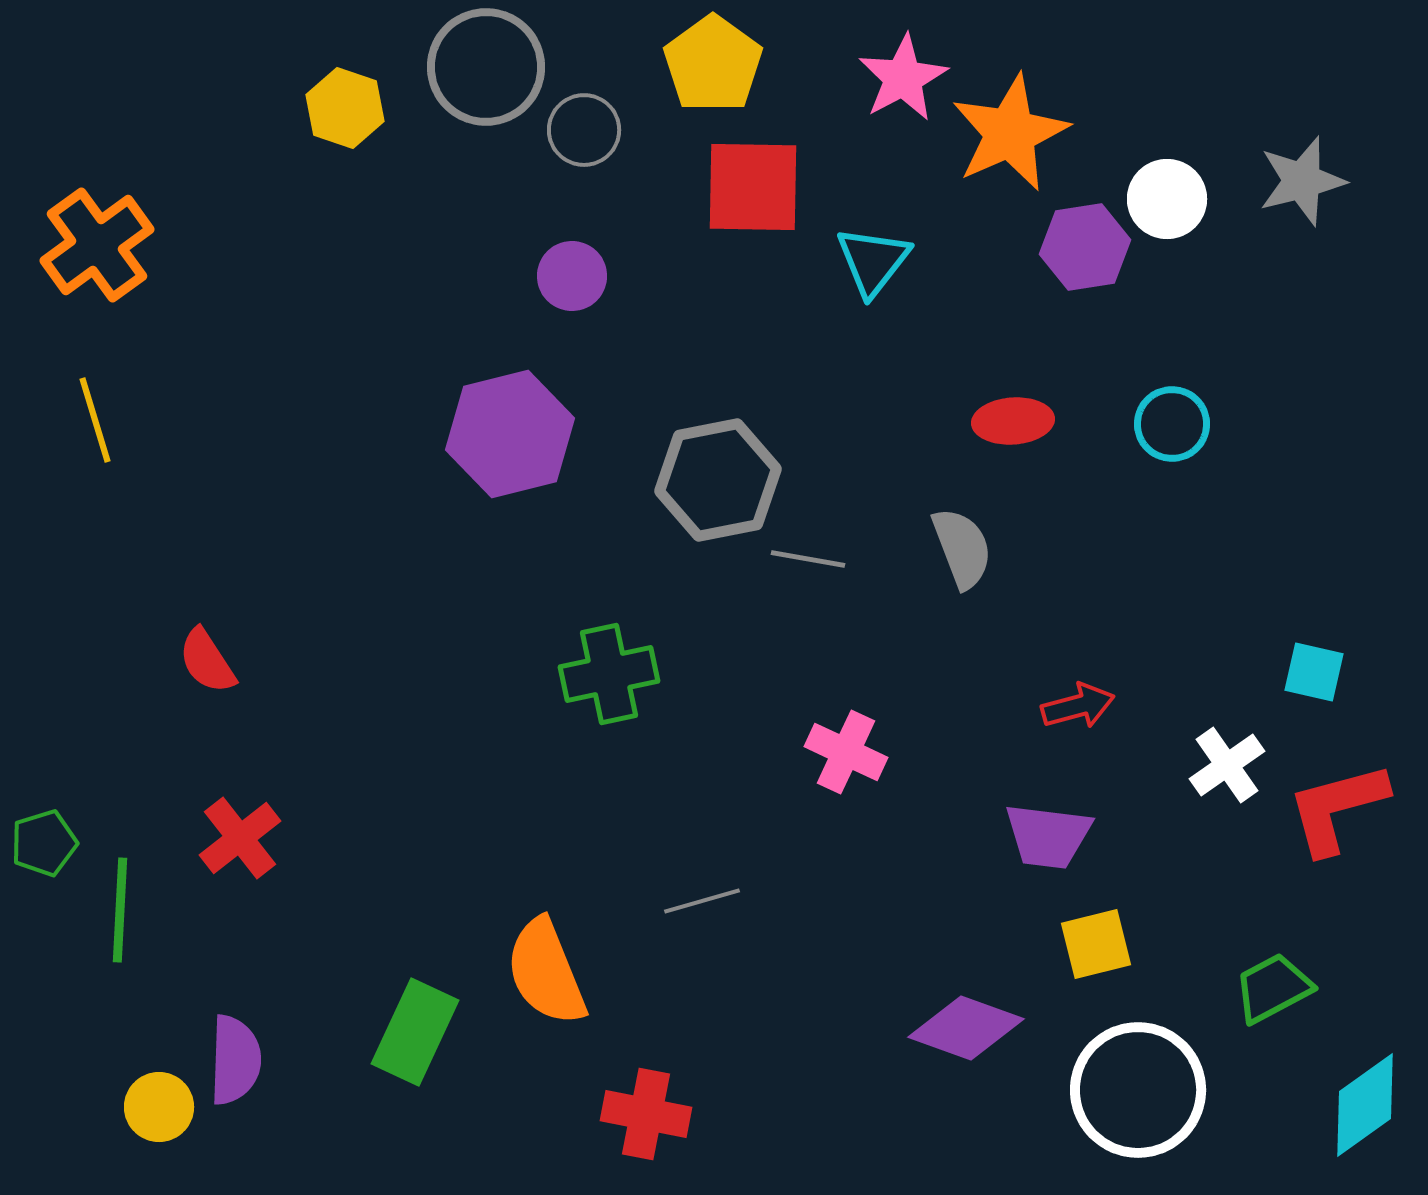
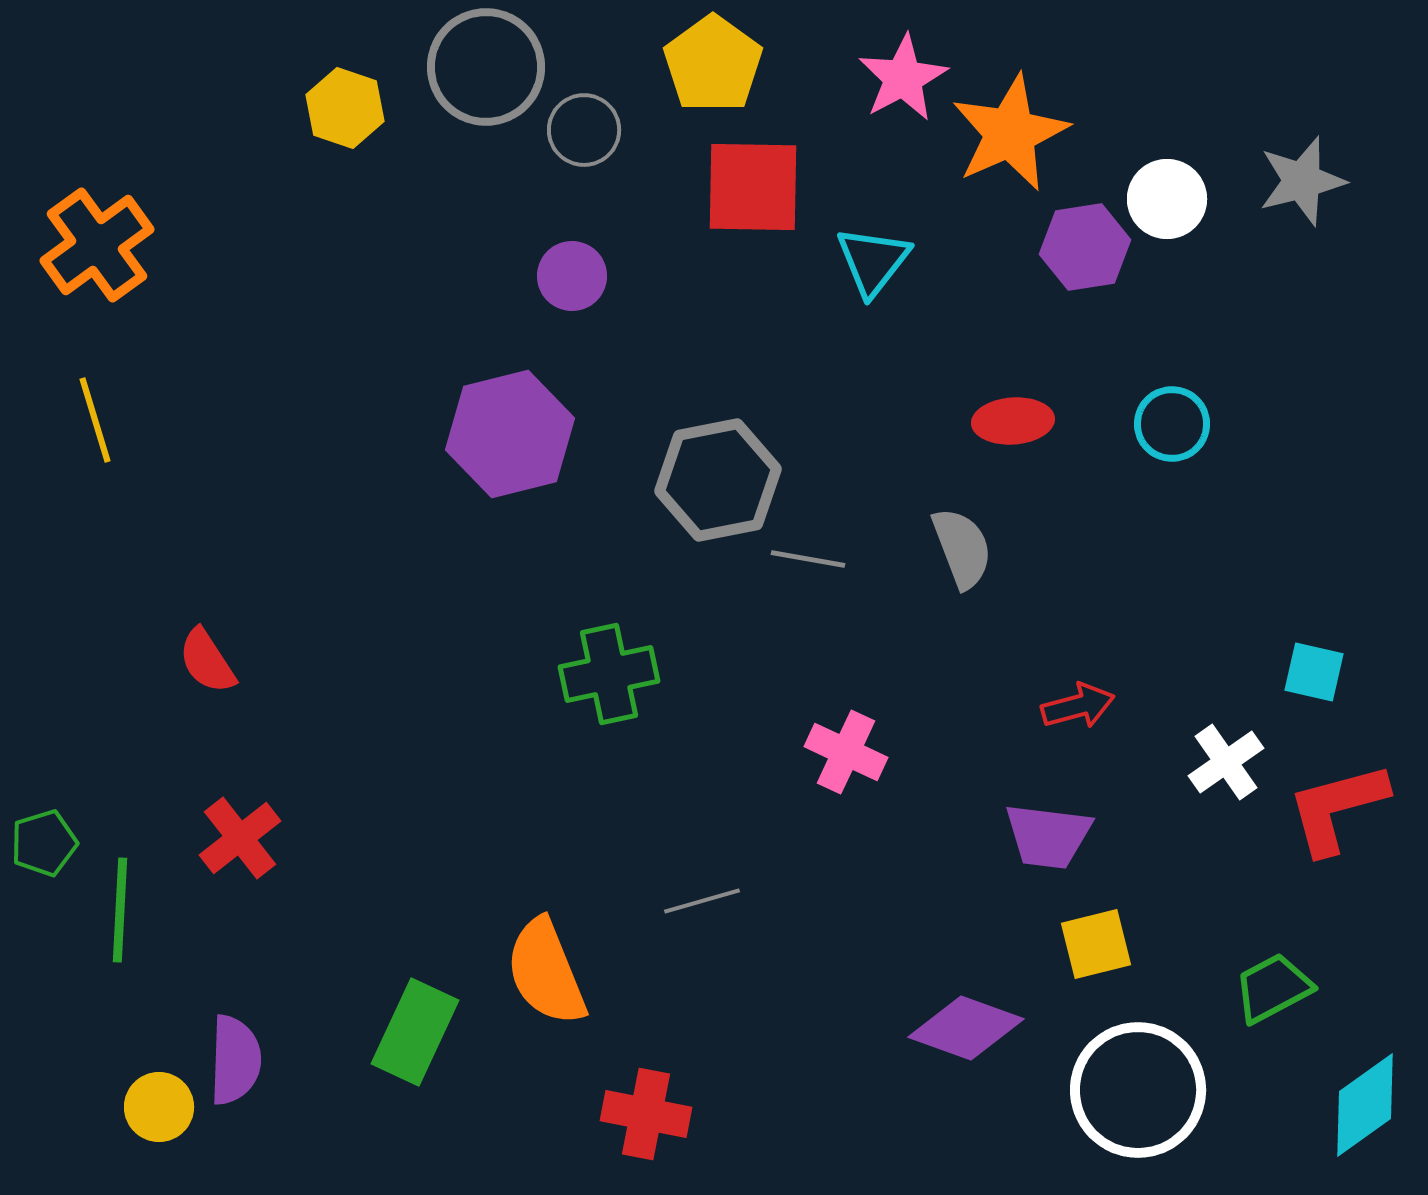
white cross at (1227, 765): moved 1 px left, 3 px up
